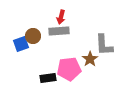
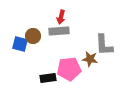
blue square: moved 1 px left; rotated 35 degrees clockwise
brown star: rotated 28 degrees counterclockwise
